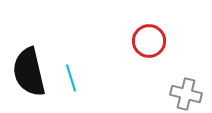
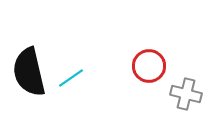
red circle: moved 25 px down
cyan line: rotated 72 degrees clockwise
